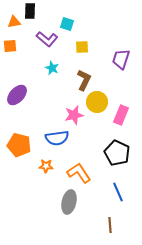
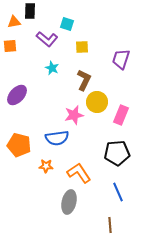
black pentagon: rotated 30 degrees counterclockwise
